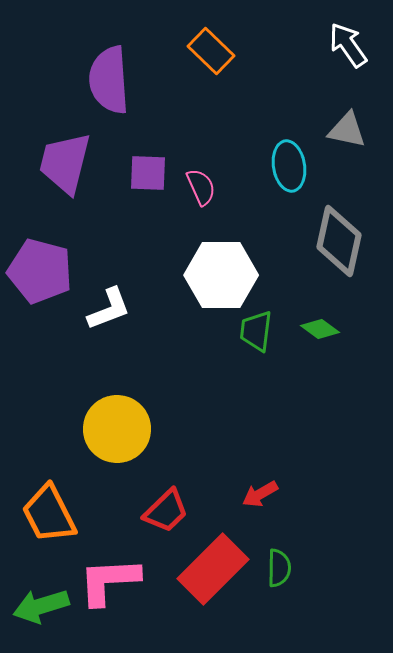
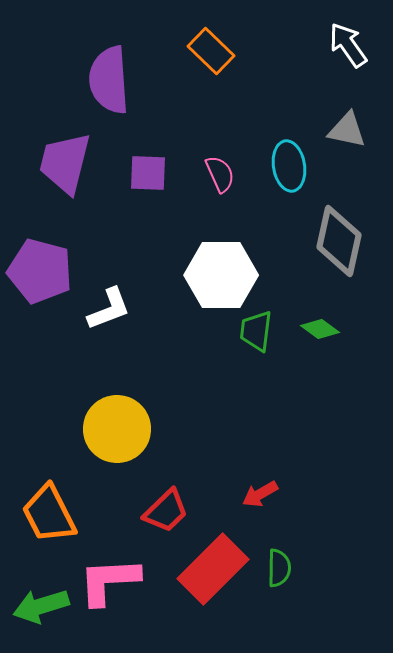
pink semicircle: moved 19 px right, 13 px up
